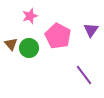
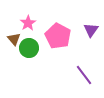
pink star: moved 2 px left, 7 px down; rotated 14 degrees counterclockwise
brown triangle: moved 3 px right, 5 px up
